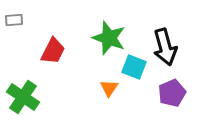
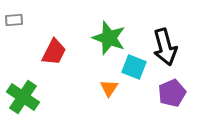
red trapezoid: moved 1 px right, 1 px down
